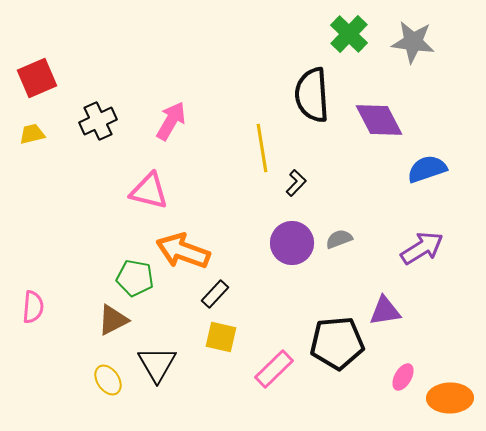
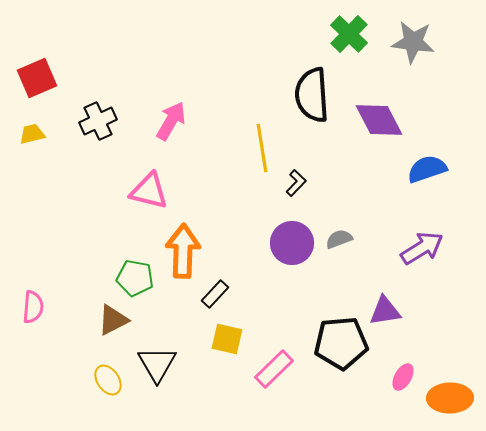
orange arrow: rotated 72 degrees clockwise
yellow square: moved 6 px right, 2 px down
black pentagon: moved 4 px right
